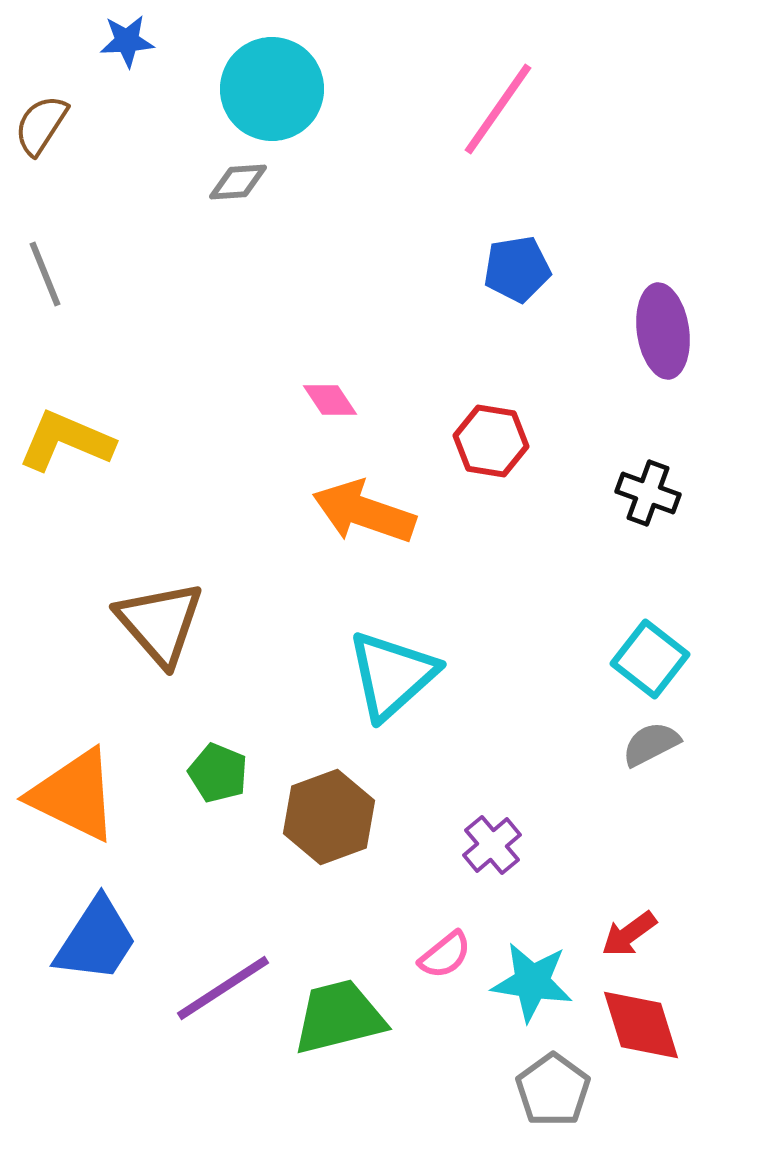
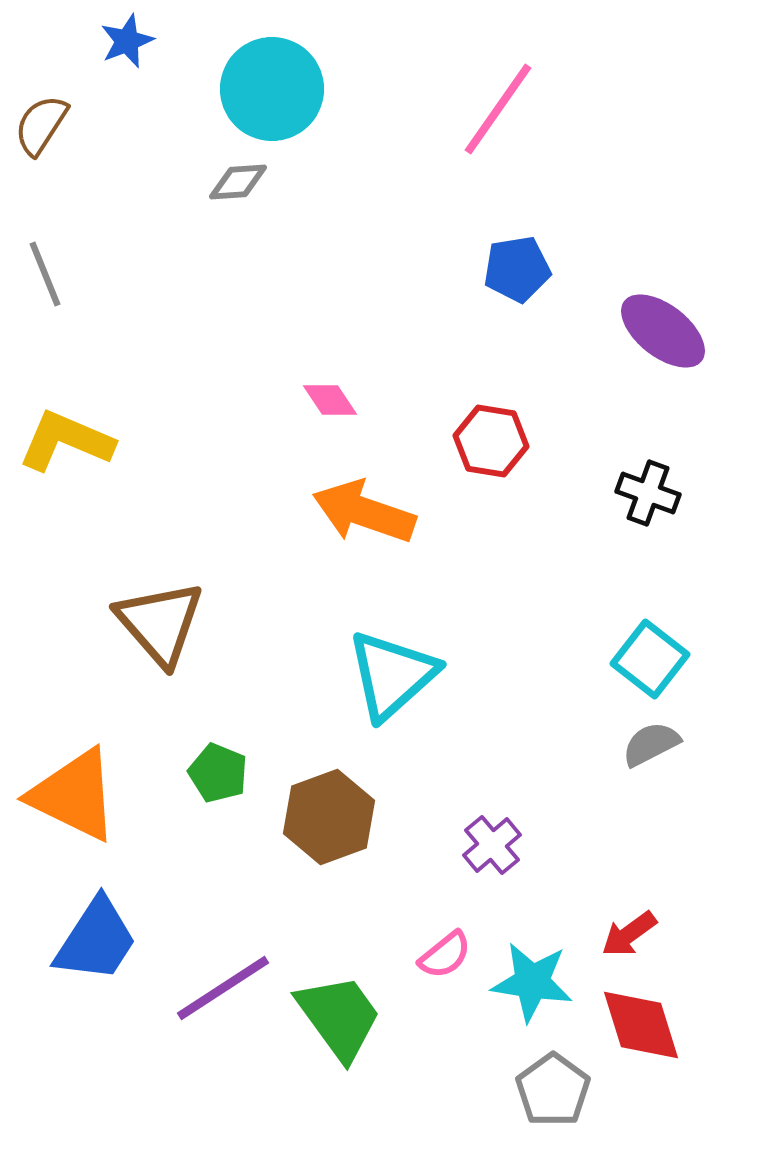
blue star: rotated 18 degrees counterclockwise
purple ellipse: rotated 44 degrees counterclockwise
green trapezoid: rotated 68 degrees clockwise
